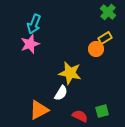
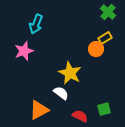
cyan arrow: moved 2 px right
pink star: moved 6 px left, 7 px down
yellow star: rotated 15 degrees clockwise
white semicircle: rotated 84 degrees counterclockwise
green square: moved 2 px right, 2 px up
